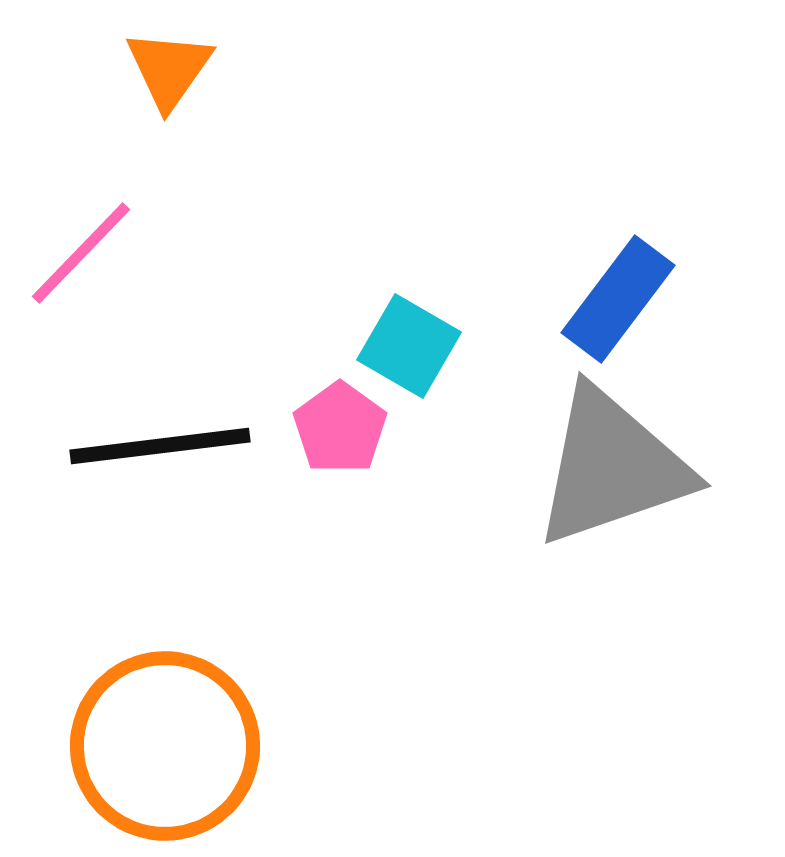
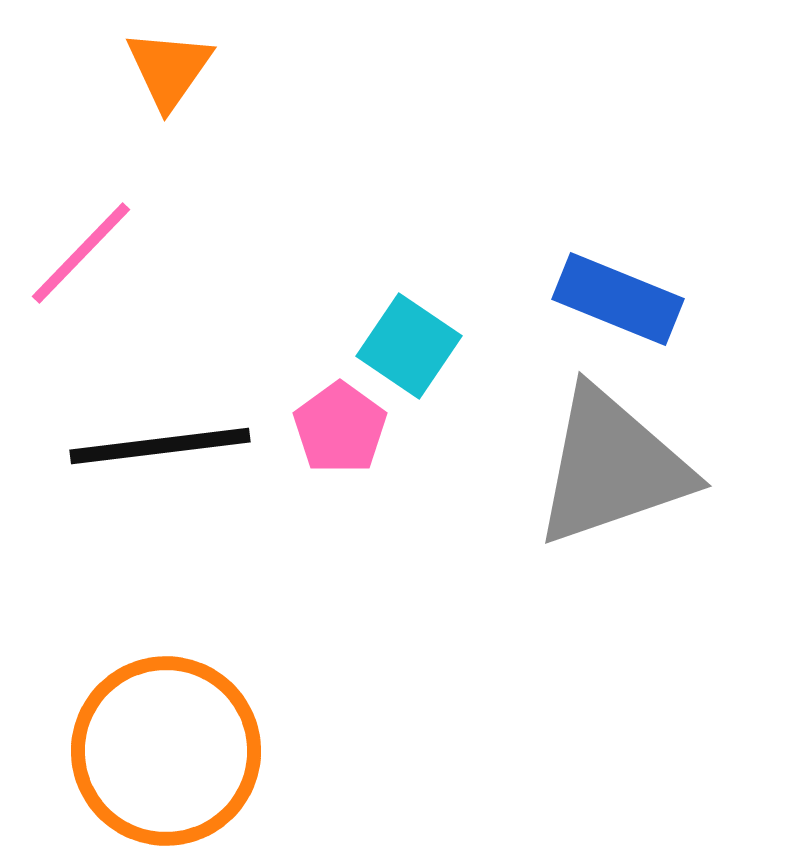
blue rectangle: rotated 75 degrees clockwise
cyan square: rotated 4 degrees clockwise
orange circle: moved 1 px right, 5 px down
